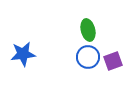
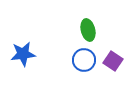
blue circle: moved 4 px left, 3 px down
purple square: rotated 36 degrees counterclockwise
